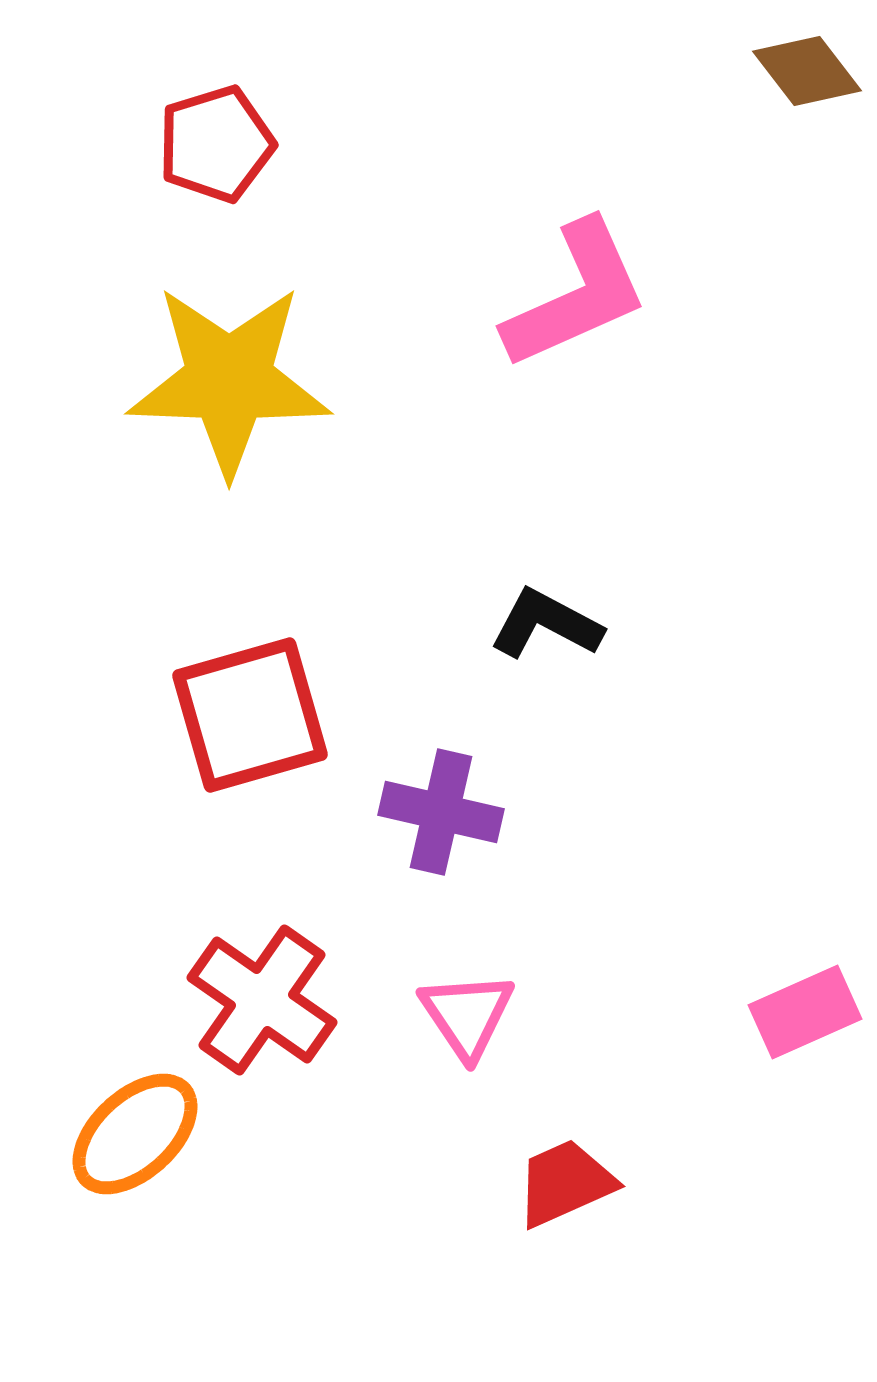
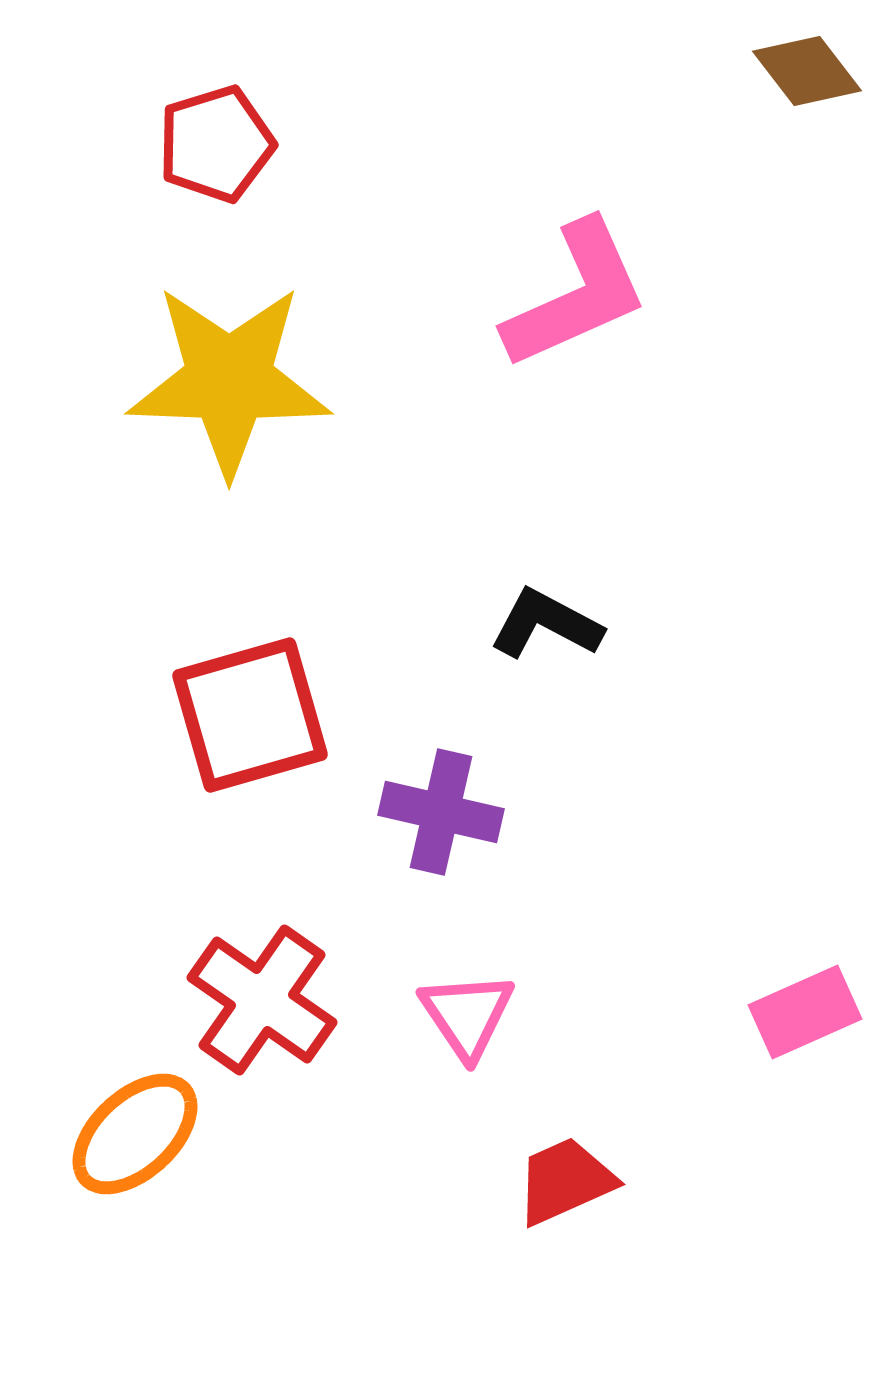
red trapezoid: moved 2 px up
